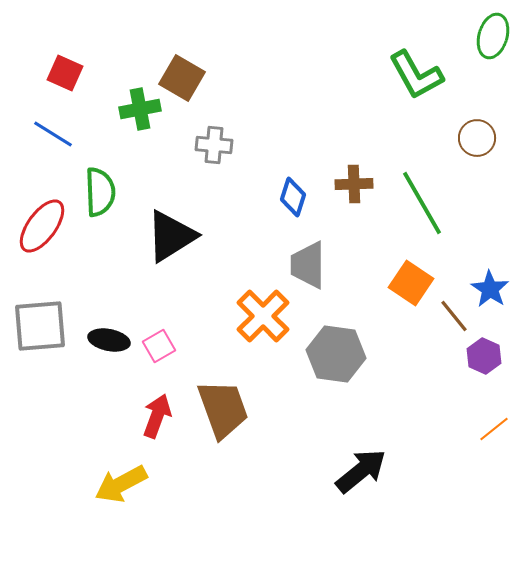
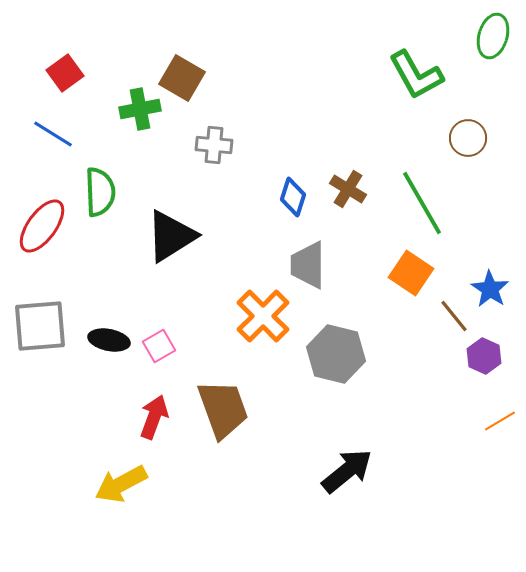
red square: rotated 30 degrees clockwise
brown circle: moved 9 px left
brown cross: moved 6 px left, 5 px down; rotated 33 degrees clockwise
orange square: moved 10 px up
gray hexagon: rotated 6 degrees clockwise
red arrow: moved 3 px left, 1 px down
orange line: moved 6 px right, 8 px up; rotated 8 degrees clockwise
black arrow: moved 14 px left
